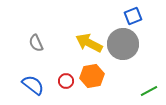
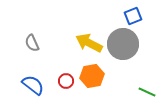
gray semicircle: moved 4 px left
green line: moved 2 px left, 1 px down; rotated 54 degrees clockwise
